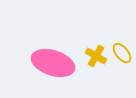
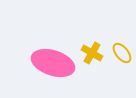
yellow cross: moved 4 px left, 3 px up
